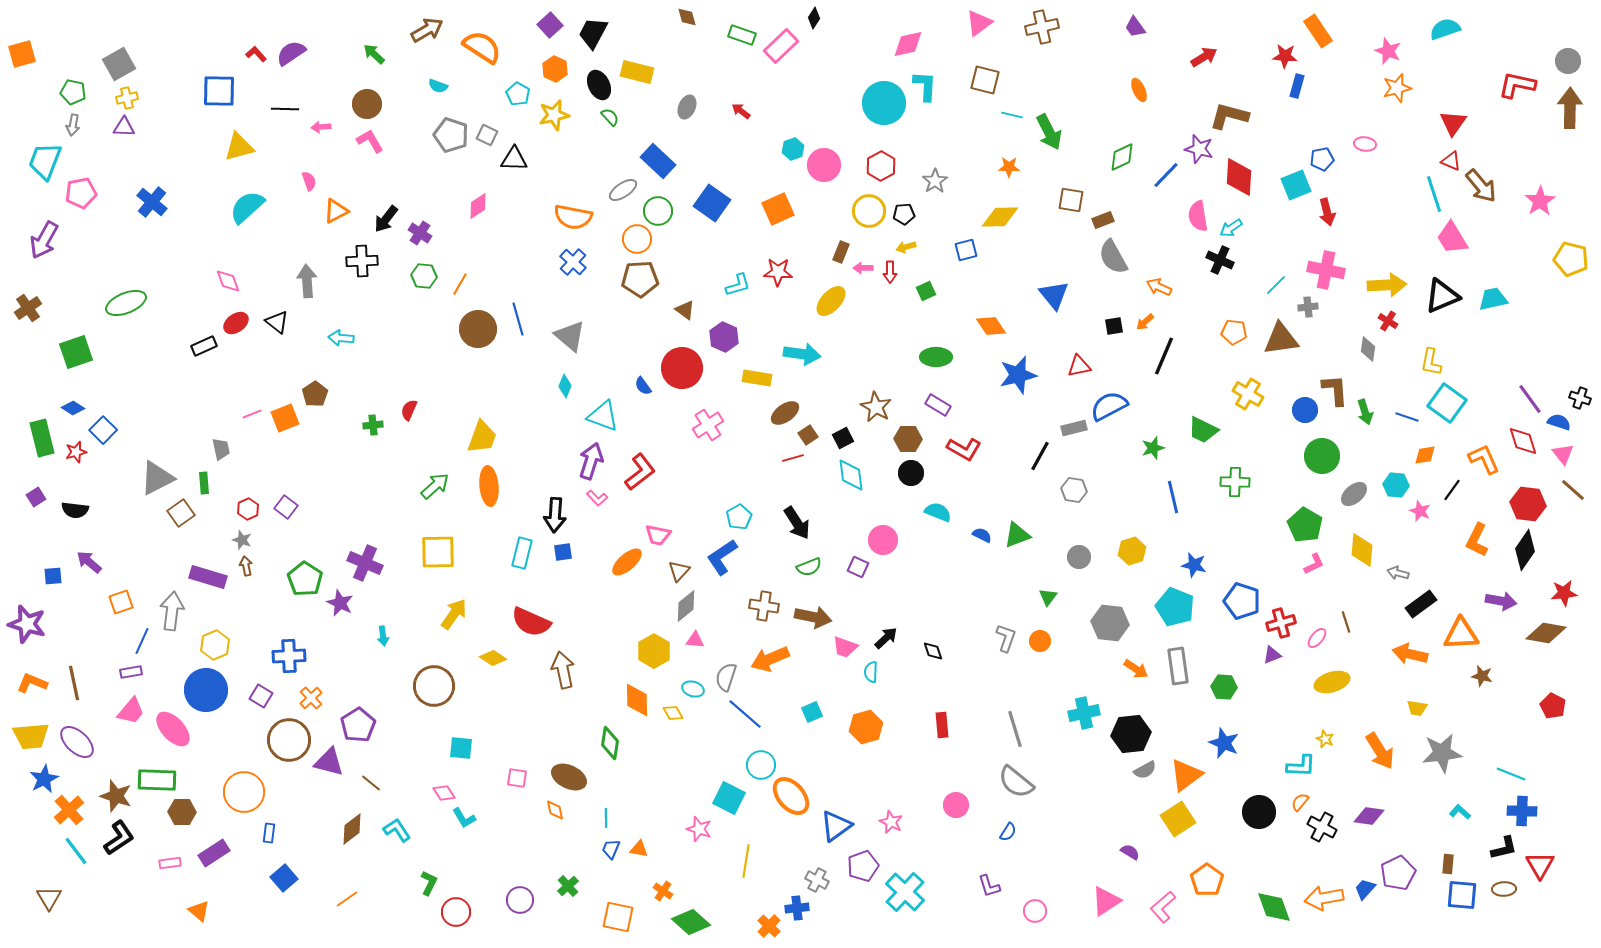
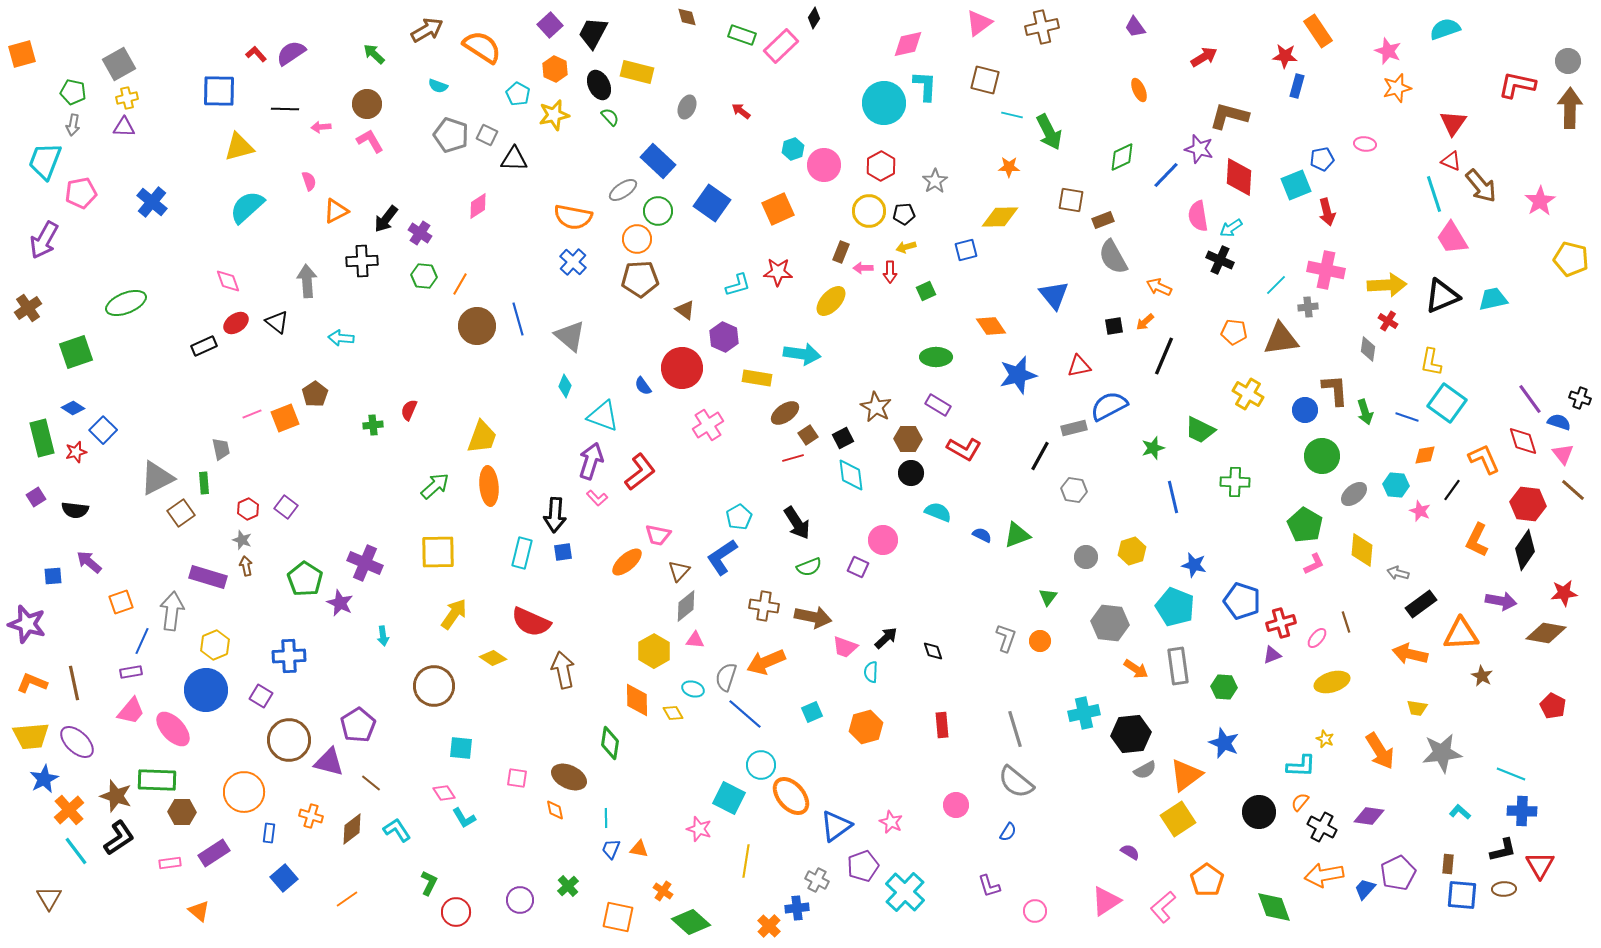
brown circle at (478, 329): moved 1 px left, 3 px up
green trapezoid at (1203, 430): moved 3 px left
gray circle at (1079, 557): moved 7 px right
orange arrow at (770, 659): moved 4 px left, 3 px down
brown star at (1482, 676): rotated 15 degrees clockwise
orange cross at (311, 698): moved 118 px down; rotated 30 degrees counterclockwise
black L-shape at (1504, 848): moved 1 px left, 2 px down
orange arrow at (1324, 898): moved 23 px up
